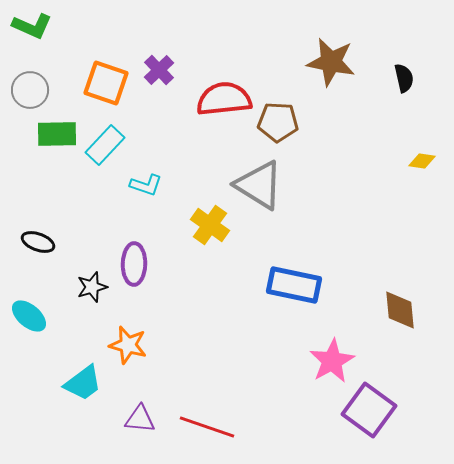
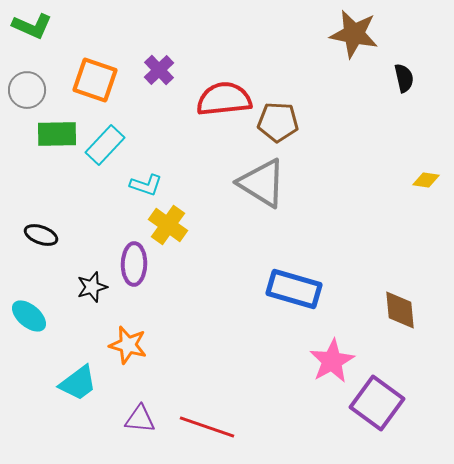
brown star: moved 23 px right, 28 px up
orange square: moved 11 px left, 3 px up
gray circle: moved 3 px left
yellow diamond: moved 4 px right, 19 px down
gray triangle: moved 3 px right, 2 px up
yellow cross: moved 42 px left
black ellipse: moved 3 px right, 7 px up
blue rectangle: moved 4 px down; rotated 4 degrees clockwise
cyan trapezoid: moved 5 px left
purple square: moved 8 px right, 7 px up
